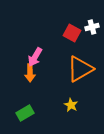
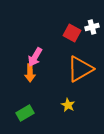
yellow star: moved 3 px left
